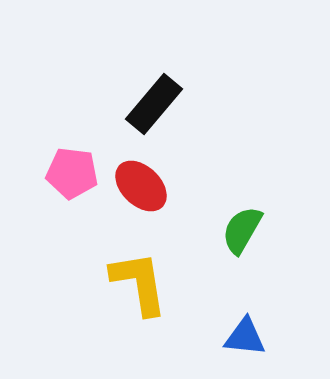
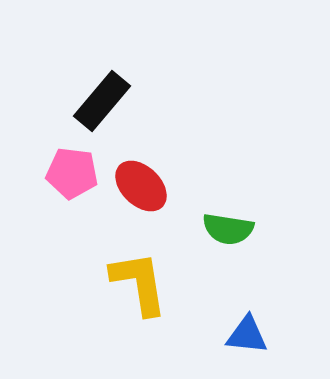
black rectangle: moved 52 px left, 3 px up
green semicircle: moved 14 px left, 1 px up; rotated 111 degrees counterclockwise
blue triangle: moved 2 px right, 2 px up
